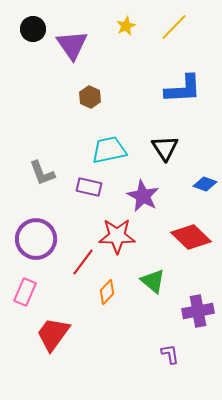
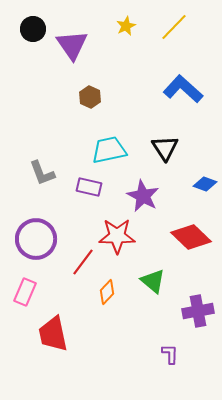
blue L-shape: rotated 135 degrees counterclockwise
red trapezoid: rotated 48 degrees counterclockwise
purple L-shape: rotated 10 degrees clockwise
